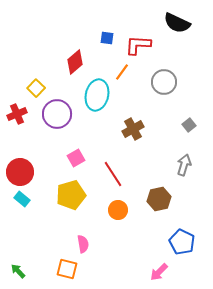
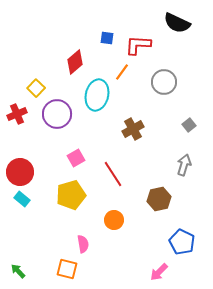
orange circle: moved 4 px left, 10 px down
